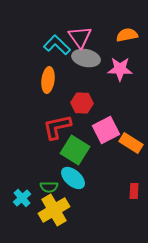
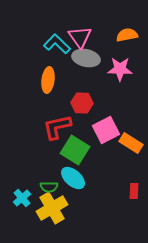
cyan L-shape: moved 1 px up
yellow cross: moved 2 px left, 2 px up
